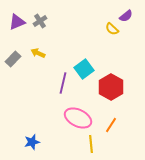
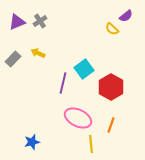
orange line: rotated 14 degrees counterclockwise
